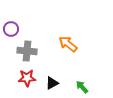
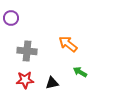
purple circle: moved 11 px up
red star: moved 2 px left, 2 px down
black triangle: rotated 16 degrees clockwise
green arrow: moved 2 px left, 15 px up; rotated 16 degrees counterclockwise
